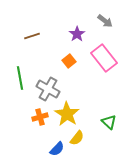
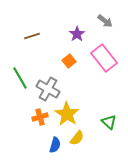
green line: rotated 20 degrees counterclockwise
blue semicircle: moved 2 px left, 4 px up; rotated 28 degrees counterclockwise
